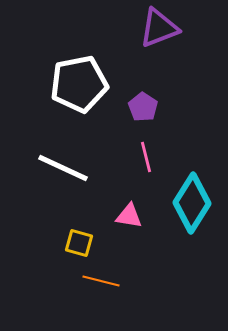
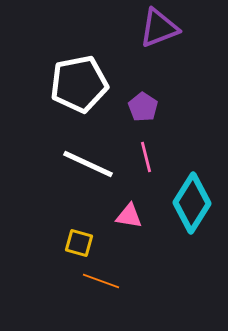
white line: moved 25 px right, 4 px up
orange line: rotated 6 degrees clockwise
